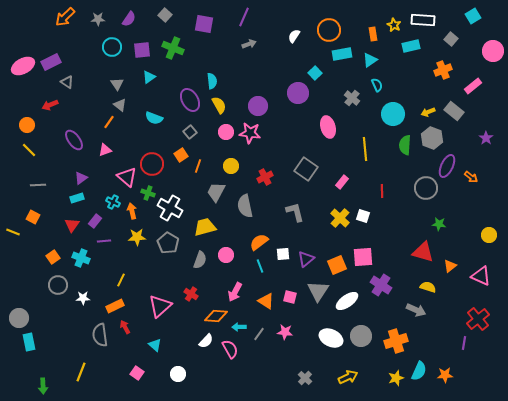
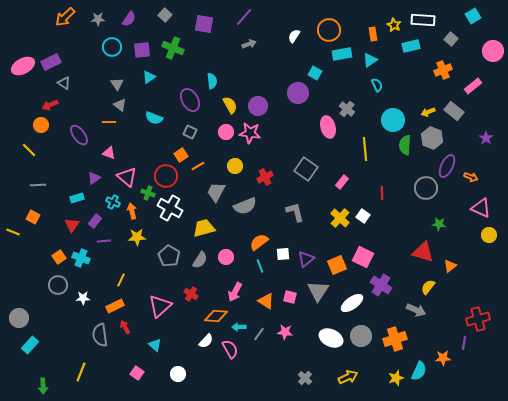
purple line at (244, 17): rotated 18 degrees clockwise
cyan square at (315, 73): rotated 16 degrees counterclockwise
gray triangle at (67, 82): moved 3 px left, 1 px down
gray cross at (352, 98): moved 5 px left, 11 px down
yellow semicircle at (219, 105): moved 11 px right
cyan circle at (393, 114): moved 6 px down
orange line at (109, 122): rotated 56 degrees clockwise
orange circle at (27, 125): moved 14 px right
gray square at (190, 132): rotated 24 degrees counterclockwise
purple ellipse at (74, 140): moved 5 px right, 5 px up
pink triangle at (105, 150): moved 4 px right, 3 px down; rotated 40 degrees clockwise
red circle at (152, 164): moved 14 px right, 12 px down
orange line at (198, 166): rotated 40 degrees clockwise
yellow circle at (231, 166): moved 4 px right
orange arrow at (471, 177): rotated 16 degrees counterclockwise
purple triangle at (81, 178): moved 13 px right
red line at (382, 191): moved 2 px down
gray semicircle at (245, 206): rotated 100 degrees counterclockwise
white square at (363, 216): rotated 16 degrees clockwise
yellow trapezoid at (205, 227): moved 1 px left, 1 px down
gray pentagon at (168, 243): moved 1 px right, 13 px down
pink circle at (226, 255): moved 2 px down
orange square at (53, 257): moved 6 px right
pink square at (363, 257): rotated 30 degrees clockwise
gray semicircle at (200, 260): rotated 12 degrees clockwise
pink triangle at (481, 276): moved 68 px up
yellow semicircle at (428, 287): rotated 70 degrees counterclockwise
white ellipse at (347, 301): moved 5 px right, 2 px down
red cross at (478, 319): rotated 25 degrees clockwise
orange cross at (396, 341): moved 1 px left, 2 px up
cyan rectangle at (29, 342): moved 1 px right, 3 px down; rotated 54 degrees clockwise
orange star at (445, 375): moved 2 px left, 17 px up
